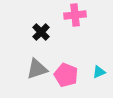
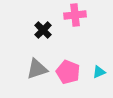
black cross: moved 2 px right, 2 px up
pink pentagon: moved 2 px right, 3 px up
